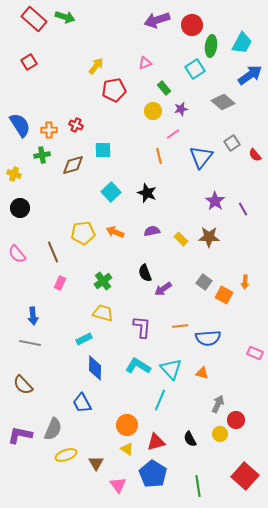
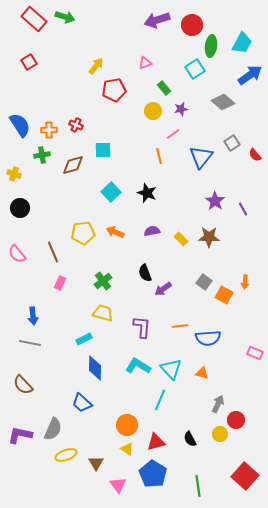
blue trapezoid at (82, 403): rotated 20 degrees counterclockwise
